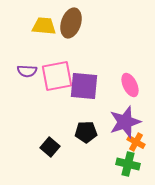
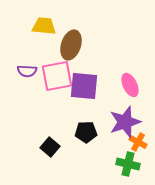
brown ellipse: moved 22 px down
orange cross: moved 2 px right
